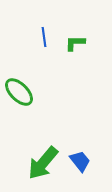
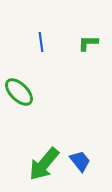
blue line: moved 3 px left, 5 px down
green L-shape: moved 13 px right
green arrow: moved 1 px right, 1 px down
